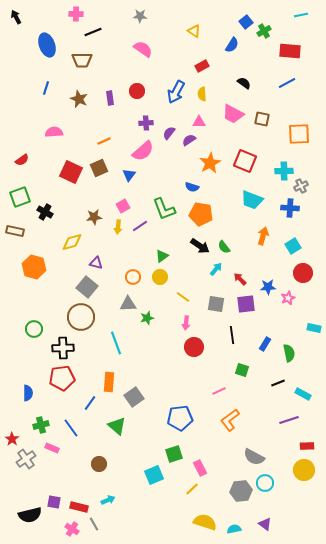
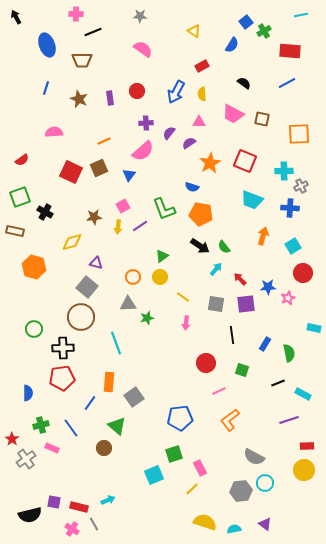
purple semicircle at (189, 140): moved 3 px down
red circle at (194, 347): moved 12 px right, 16 px down
brown circle at (99, 464): moved 5 px right, 16 px up
